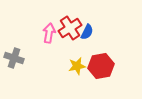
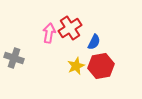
blue semicircle: moved 7 px right, 10 px down
yellow star: moved 1 px left; rotated 12 degrees counterclockwise
